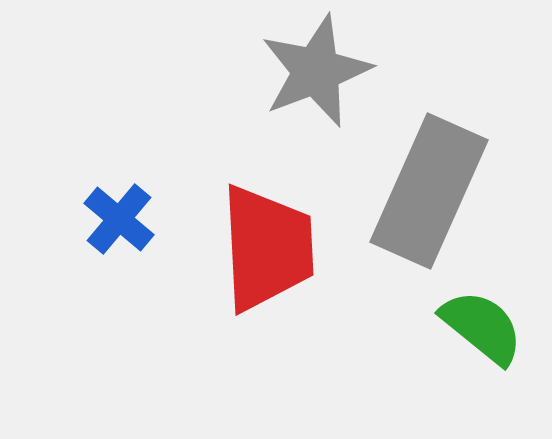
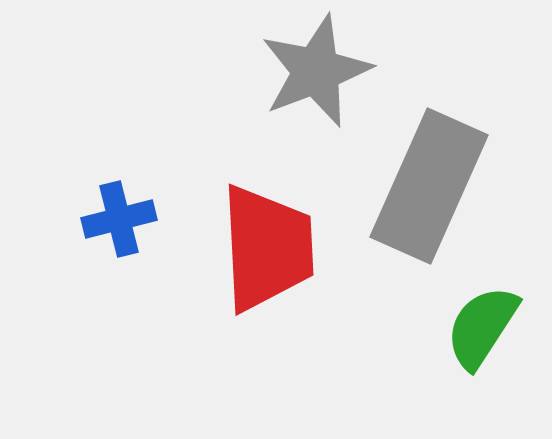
gray rectangle: moved 5 px up
blue cross: rotated 36 degrees clockwise
green semicircle: rotated 96 degrees counterclockwise
